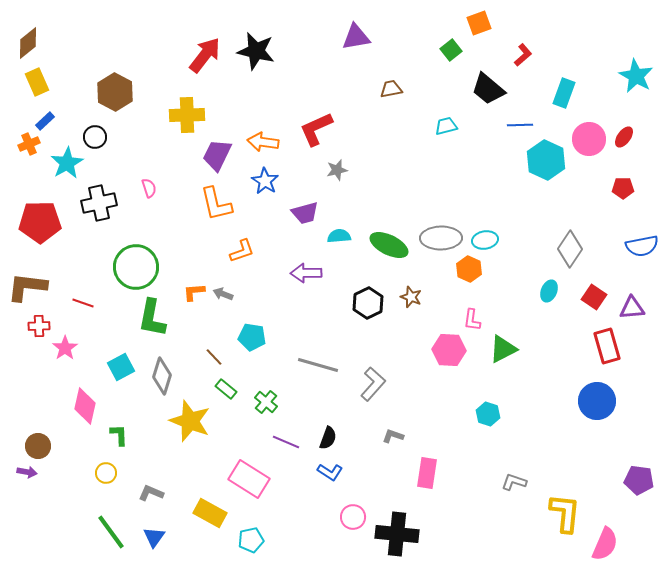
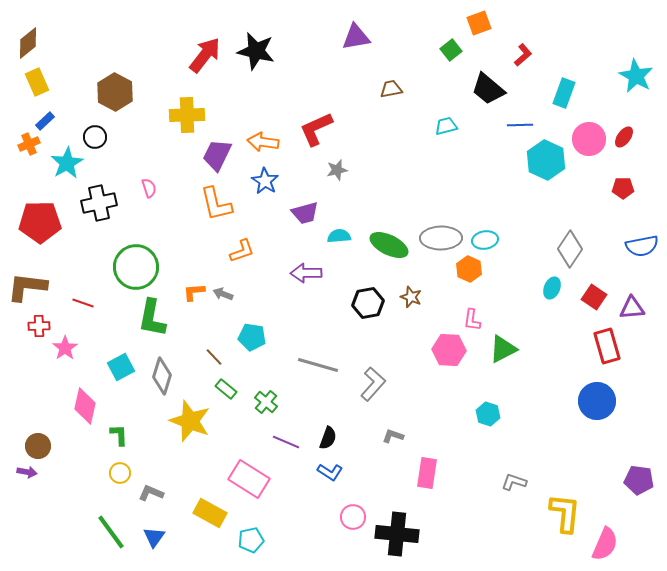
cyan ellipse at (549, 291): moved 3 px right, 3 px up
black hexagon at (368, 303): rotated 16 degrees clockwise
yellow circle at (106, 473): moved 14 px right
